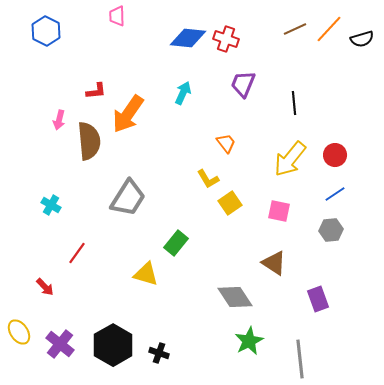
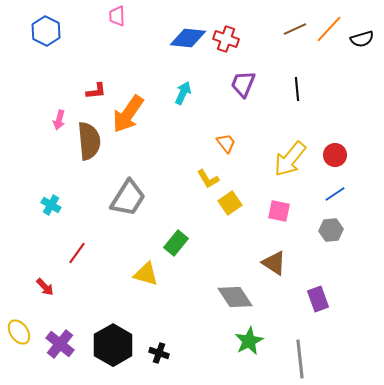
black line: moved 3 px right, 14 px up
